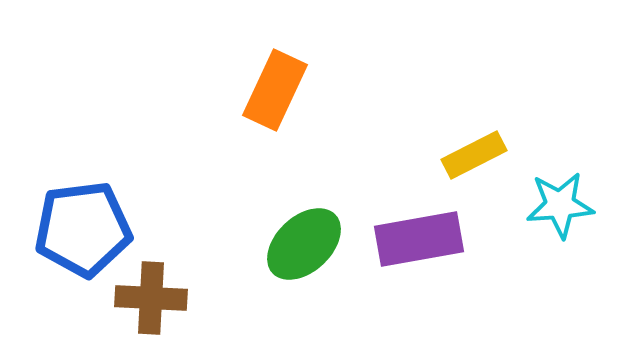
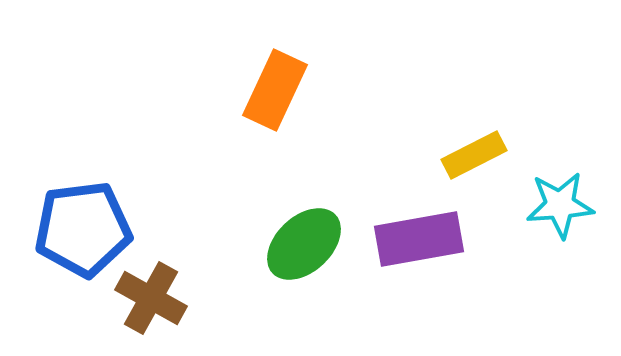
brown cross: rotated 26 degrees clockwise
